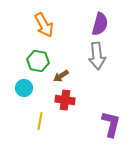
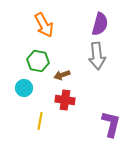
brown arrow: moved 1 px right, 1 px up; rotated 14 degrees clockwise
